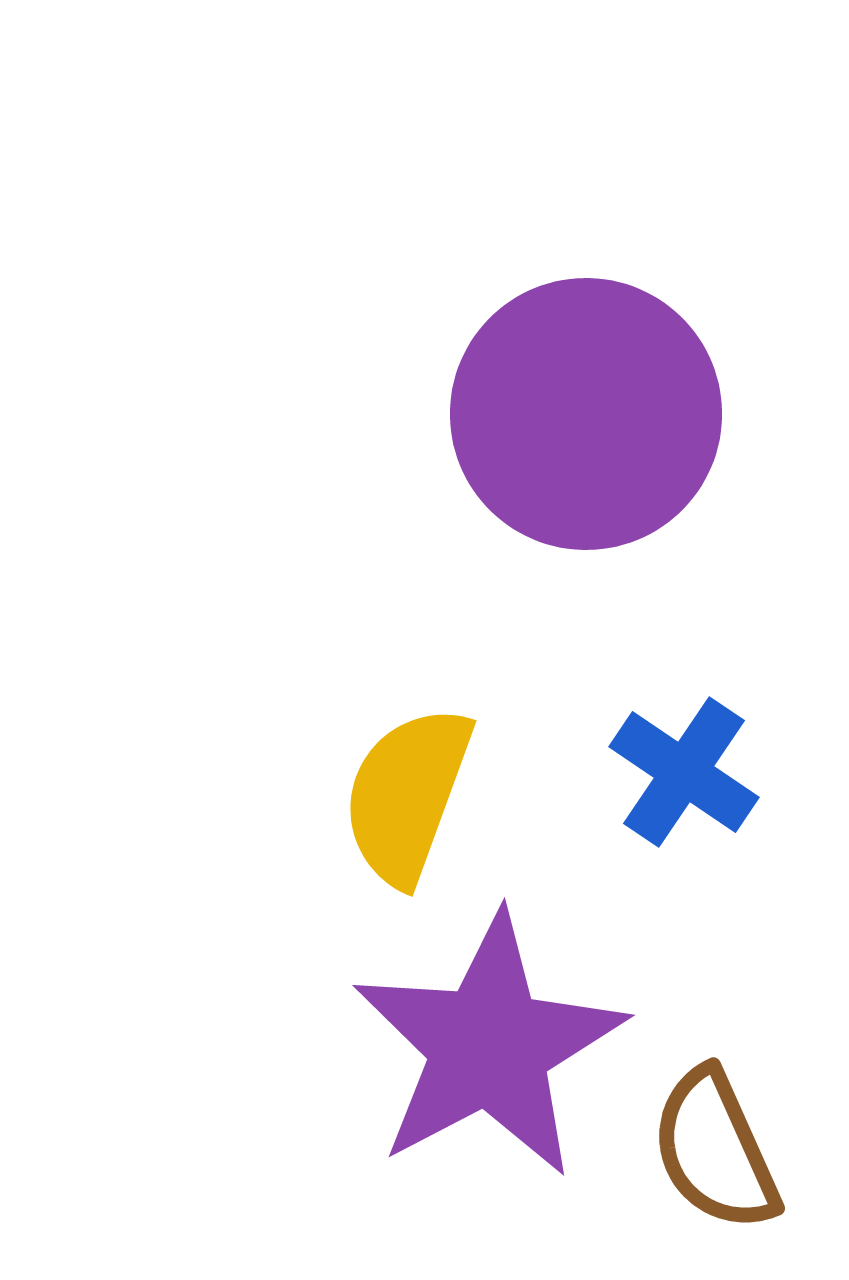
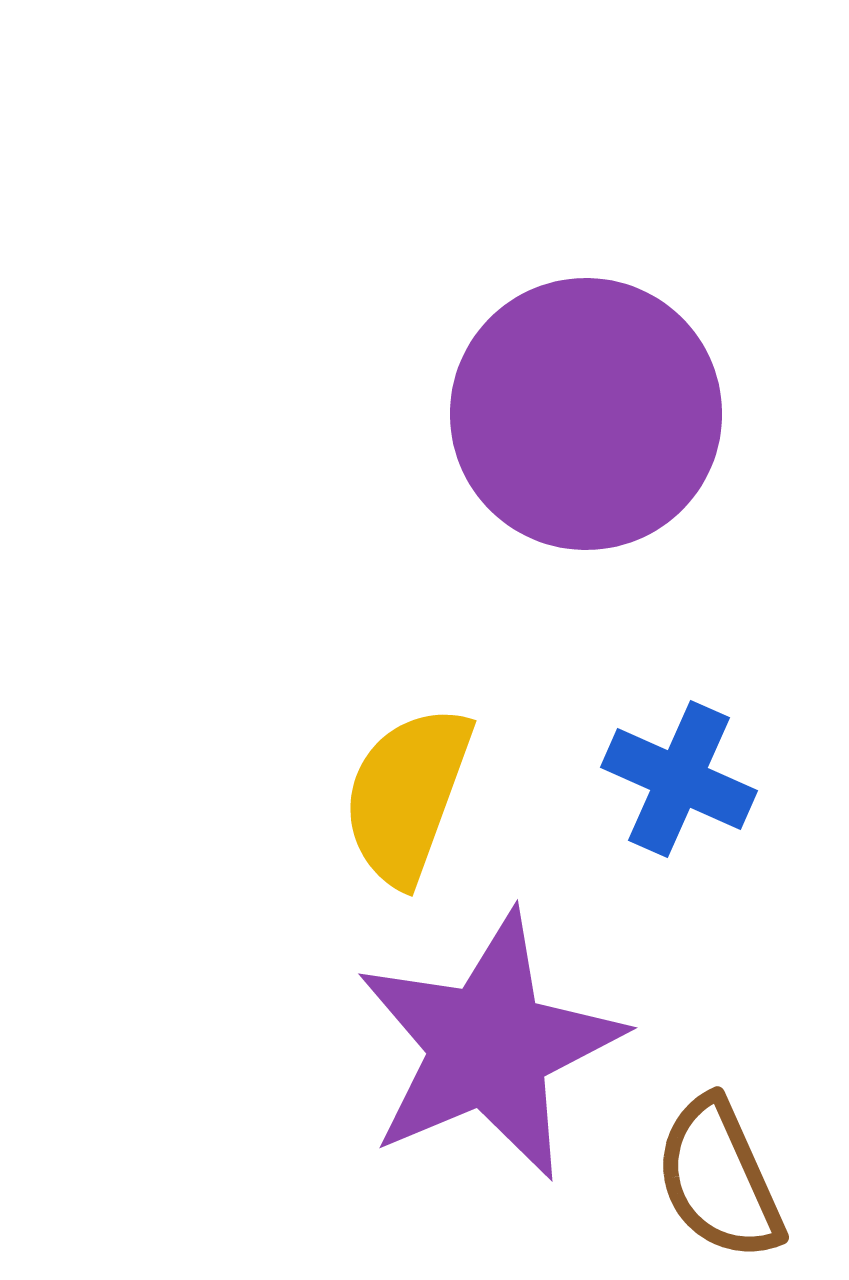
blue cross: moved 5 px left, 7 px down; rotated 10 degrees counterclockwise
purple star: rotated 5 degrees clockwise
brown semicircle: moved 4 px right, 29 px down
